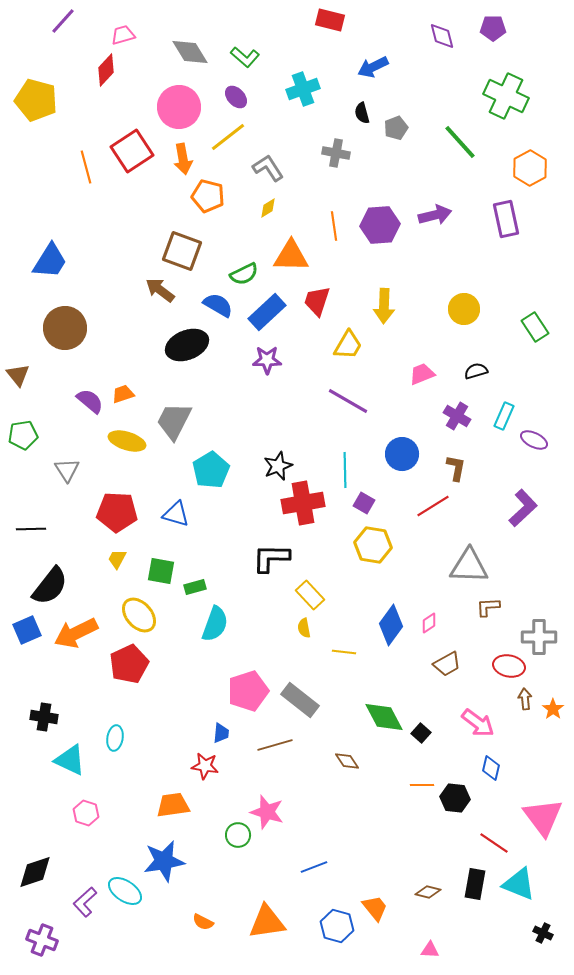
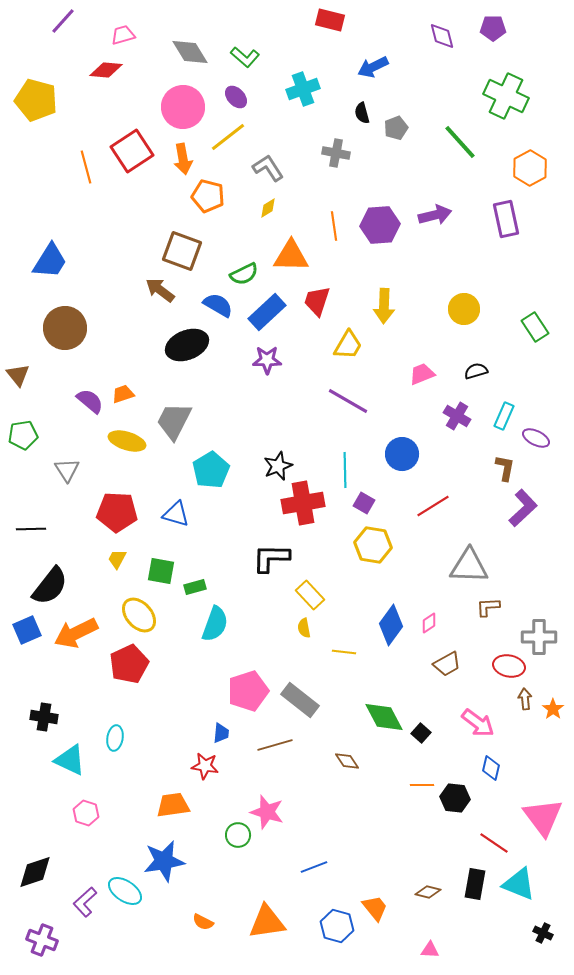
red diamond at (106, 70): rotated 52 degrees clockwise
pink circle at (179, 107): moved 4 px right
purple ellipse at (534, 440): moved 2 px right, 2 px up
brown L-shape at (456, 468): moved 49 px right
